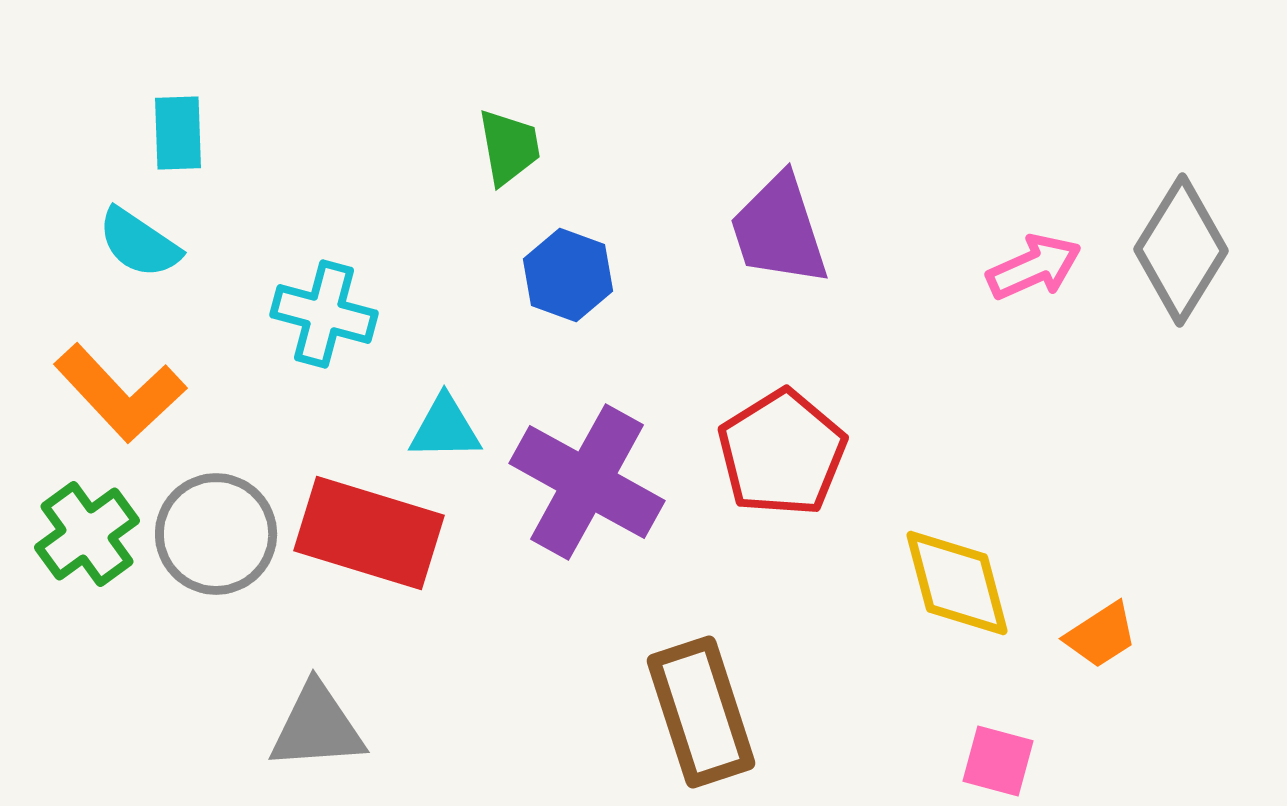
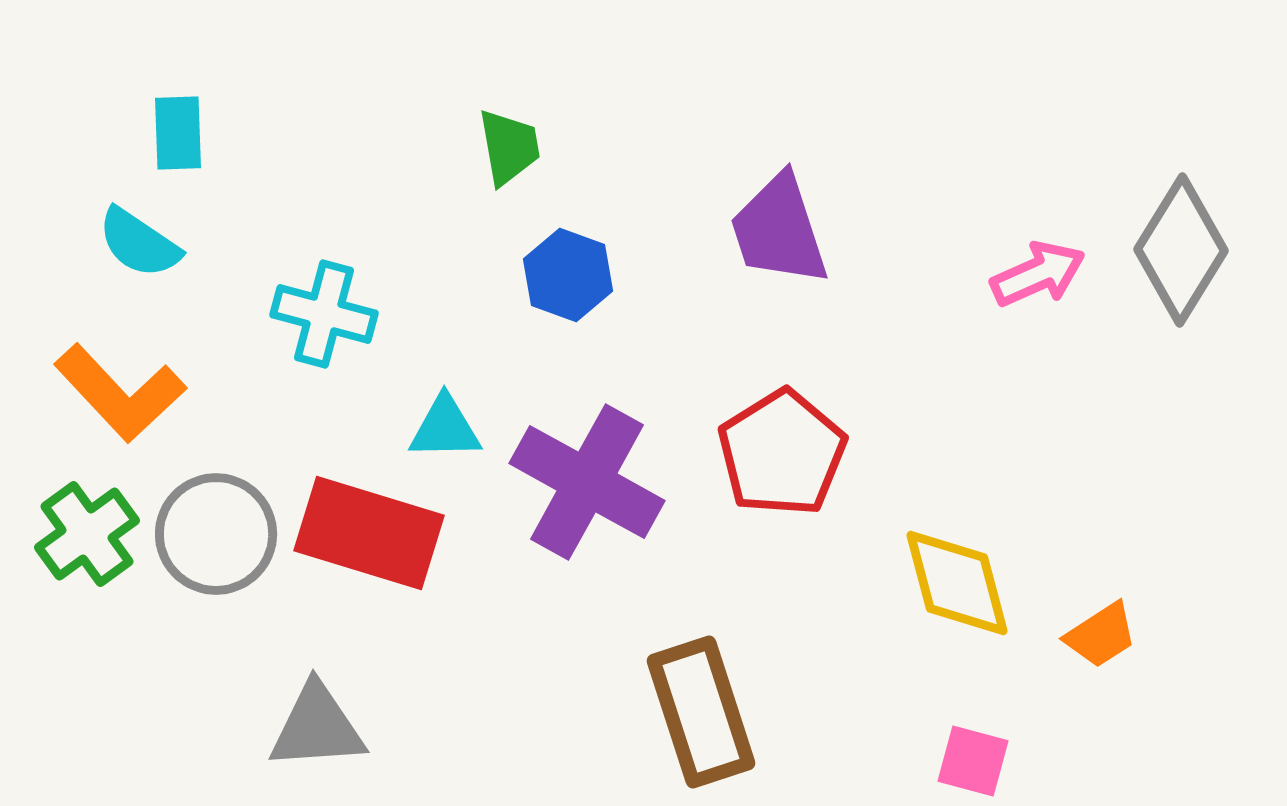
pink arrow: moved 4 px right, 7 px down
pink square: moved 25 px left
